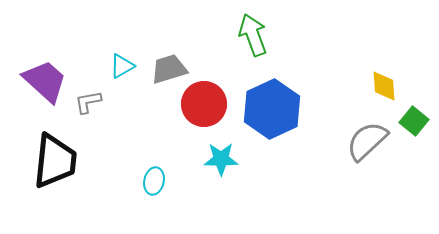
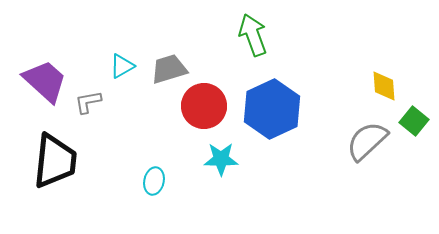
red circle: moved 2 px down
